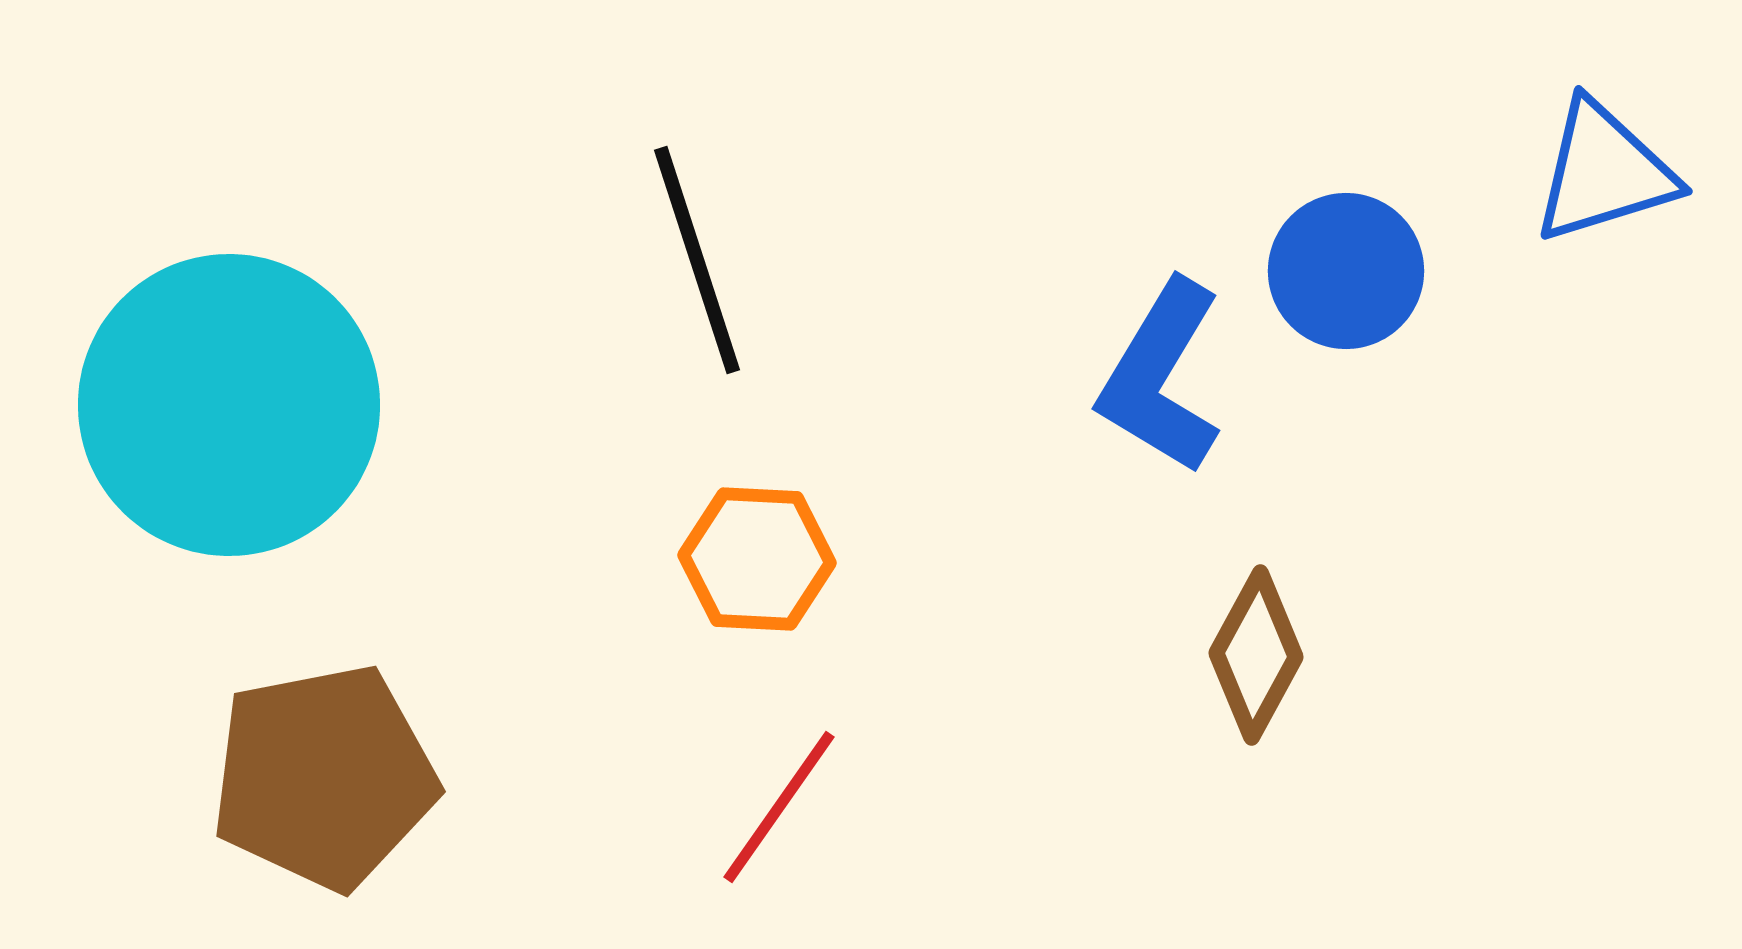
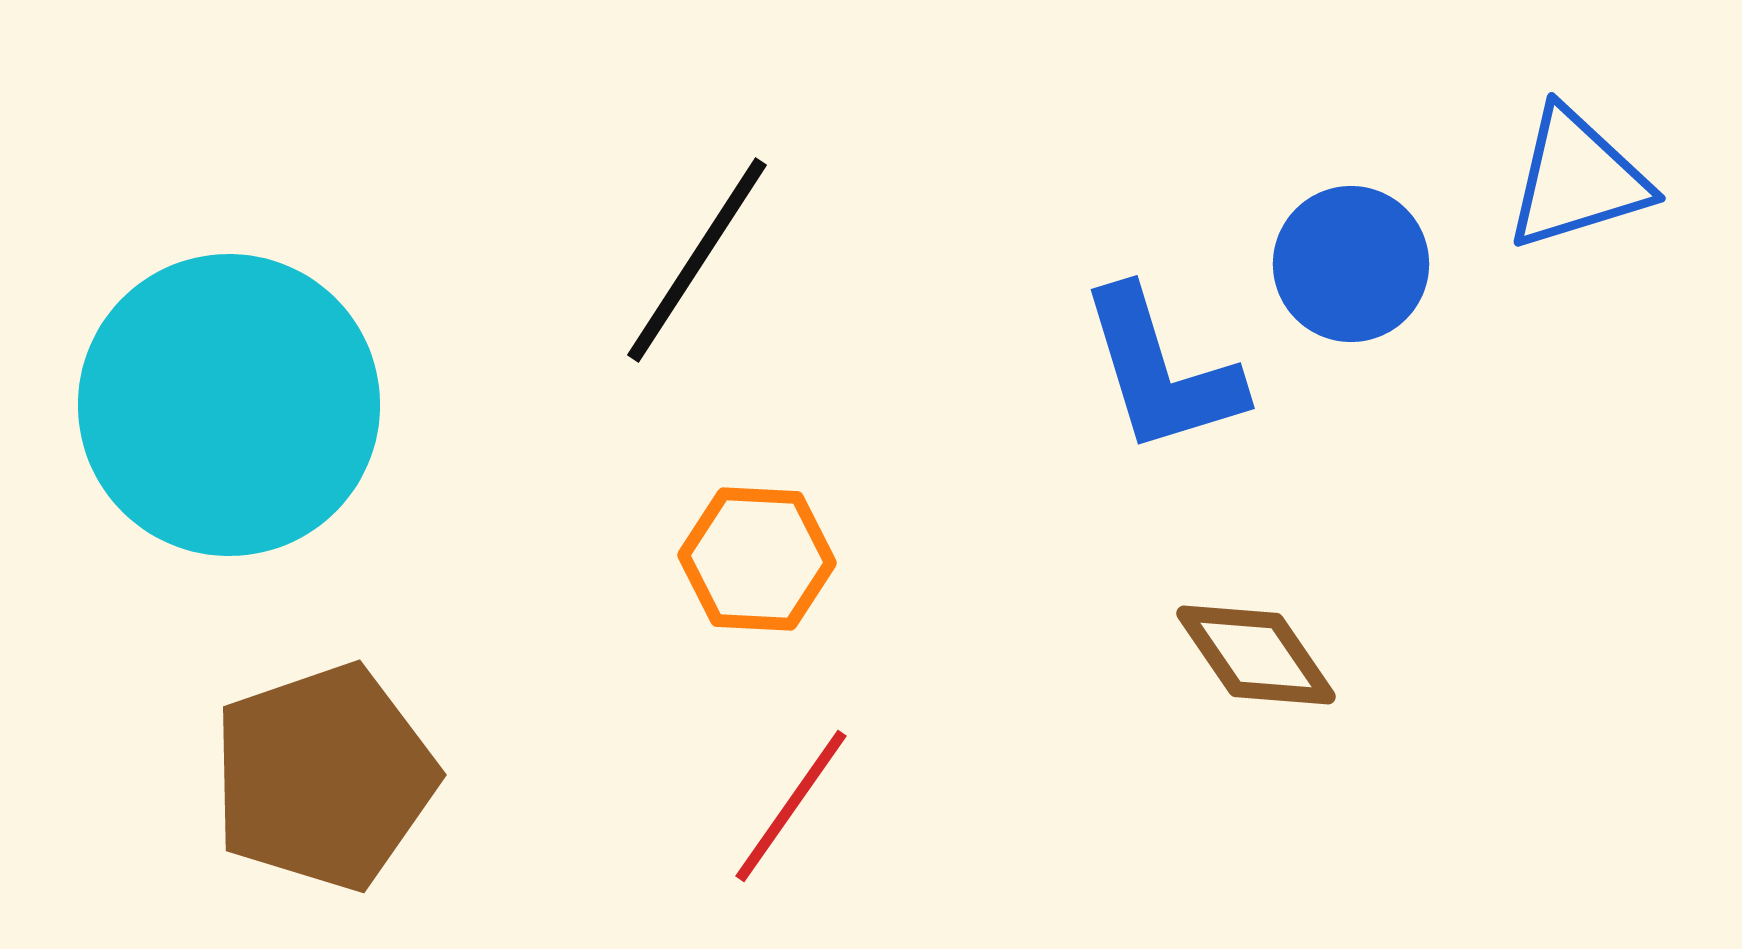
blue triangle: moved 27 px left, 7 px down
black line: rotated 51 degrees clockwise
blue circle: moved 5 px right, 7 px up
blue L-shape: moved 6 px up; rotated 48 degrees counterclockwise
brown diamond: rotated 63 degrees counterclockwise
brown pentagon: rotated 8 degrees counterclockwise
red line: moved 12 px right, 1 px up
